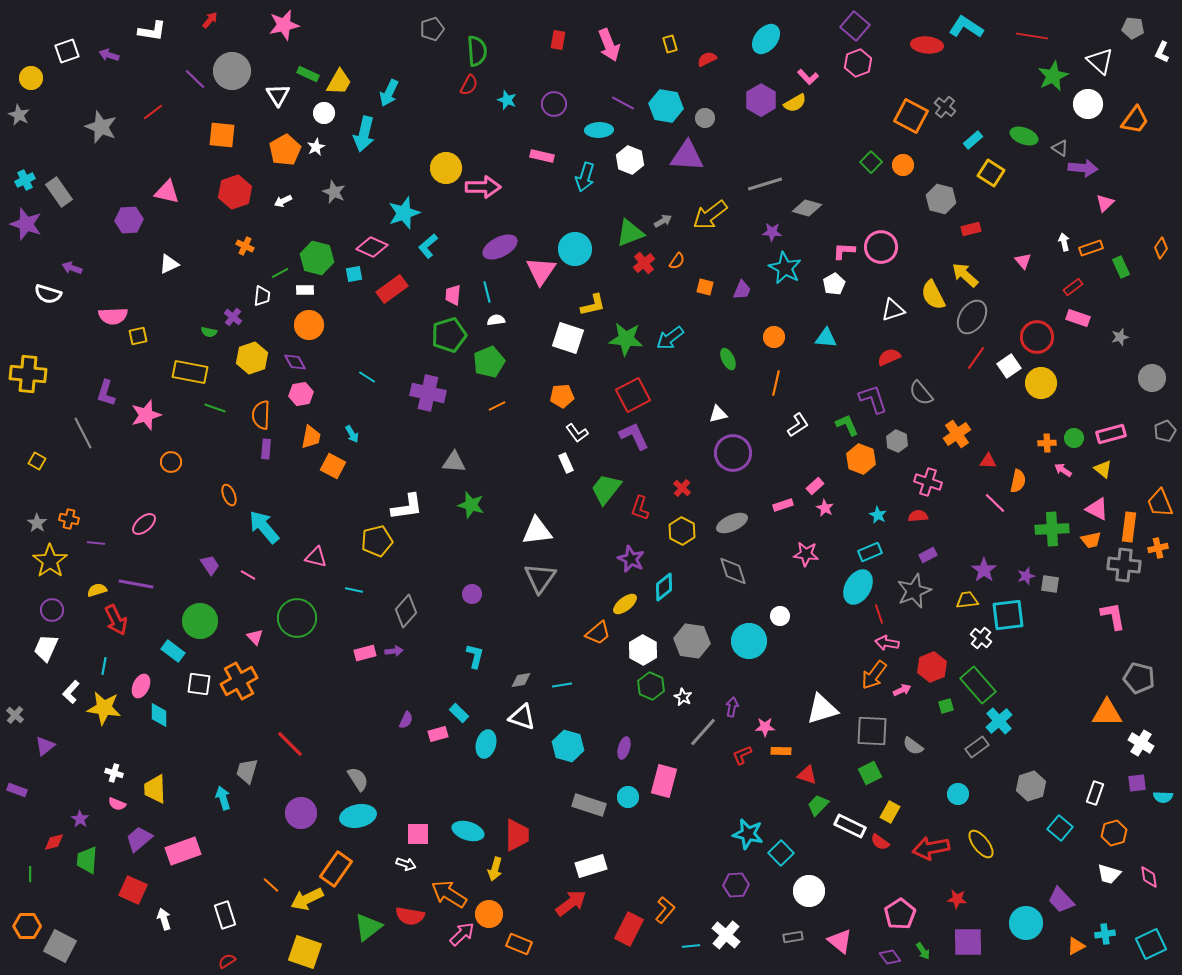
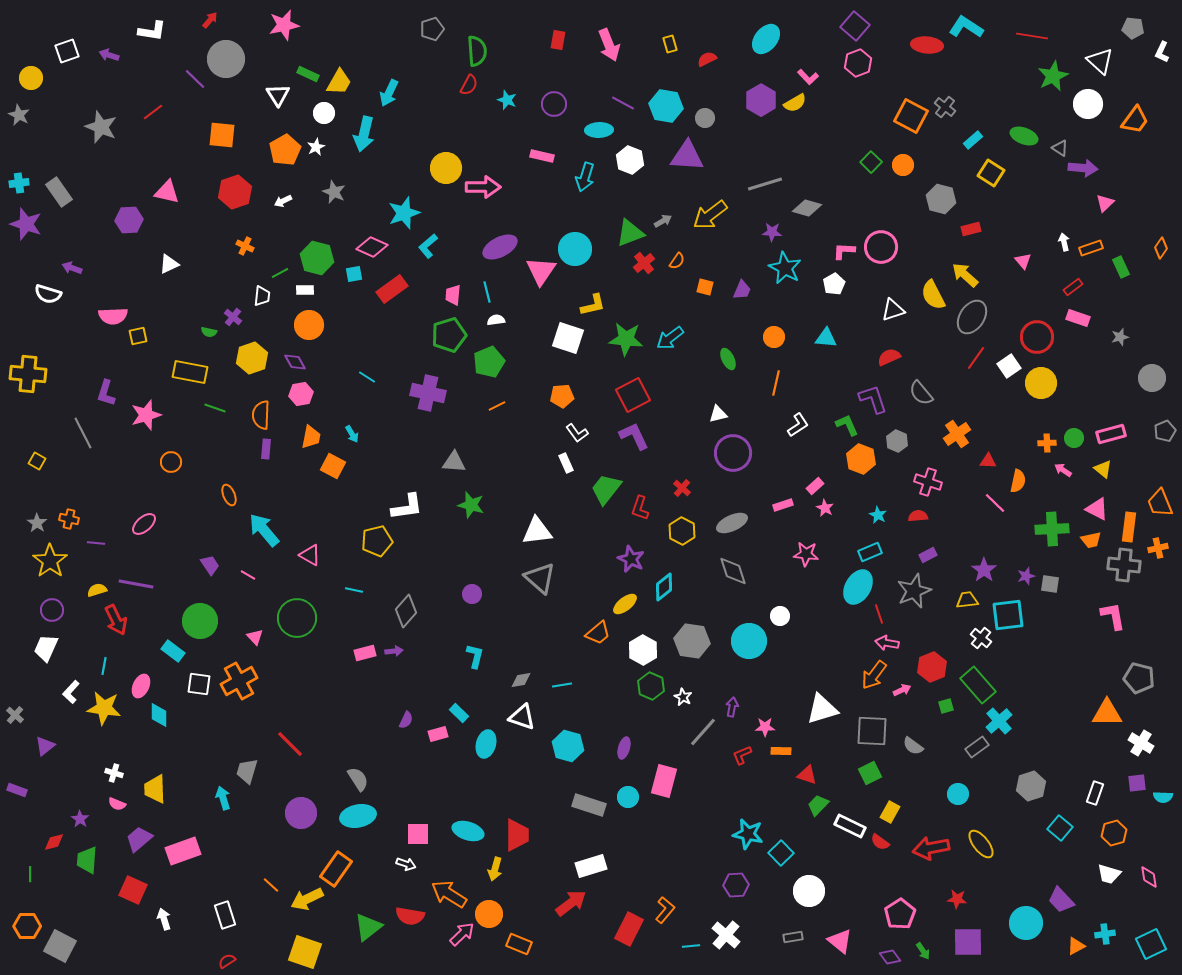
gray circle at (232, 71): moved 6 px left, 12 px up
cyan cross at (25, 180): moved 6 px left, 3 px down; rotated 18 degrees clockwise
cyan arrow at (264, 527): moved 3 px down
pink triangle at (316, 557): moved 6 px left, 2 px up; rotated 15 degrees clockwise
gray triangle at (540, 578): rotated 24 degrees counterclockwise
